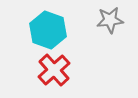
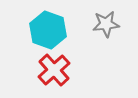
gray star: moved 4 px left, 4 px down
